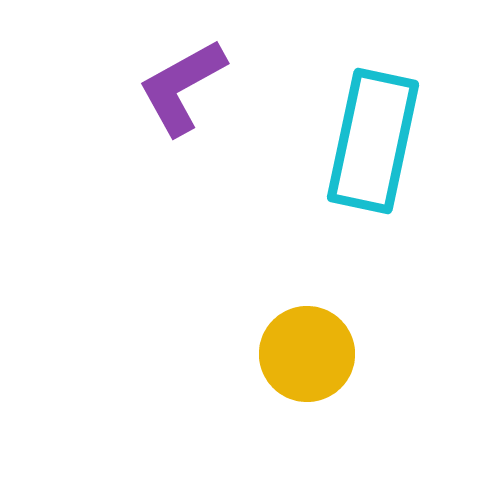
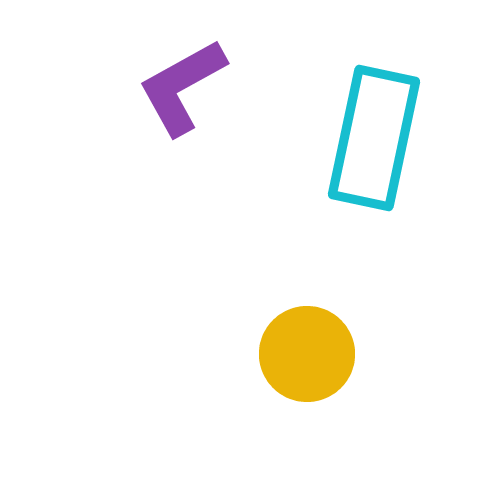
cyan rectangle: moved 1 px right, 3 px up
